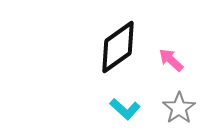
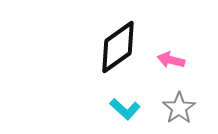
pink arrow: rotated 28 degrees counterclockwise
